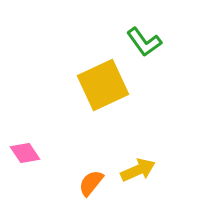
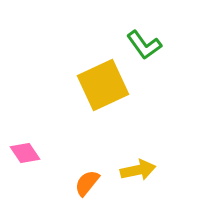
green L-shape: moved 3 px down
yellow arrow: rotated 12 degrees clockwise
orange semicircle: moved 4 px left
